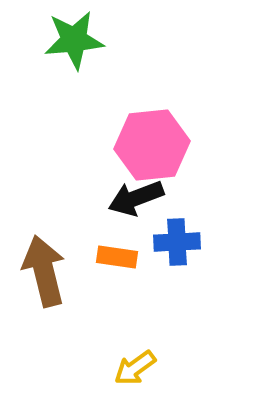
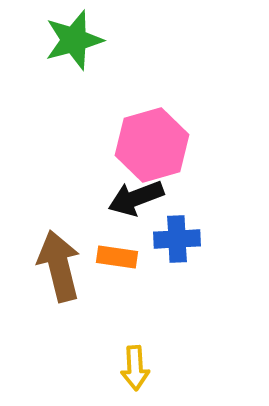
green star: rotated 10 degrees counterclockwise
pink hexagon: rotated 10 degrees counterclockwise
blue cross: moved 3 px up
brown arrow: moved 15 px right, 5 px up
yellow arrow: rotated 57 degrees counterclockwise
